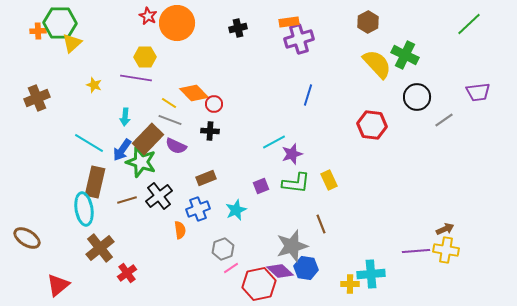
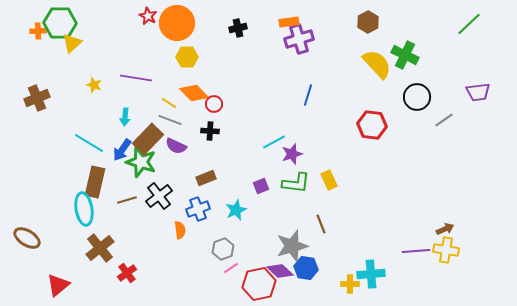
yellow hexagon at (145, 57): moved 42 px right
